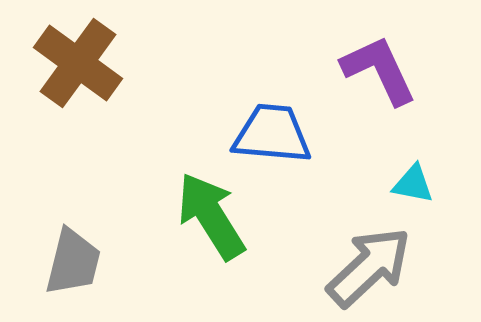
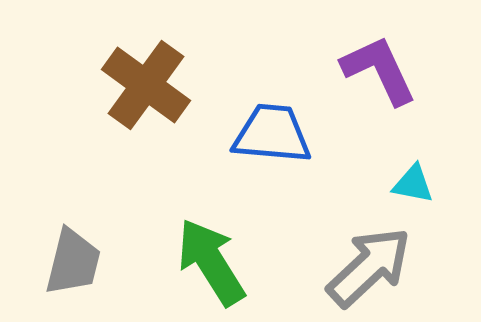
brown cross: moved 68 px right, 22 px down
green arrow: moved 46 px down
